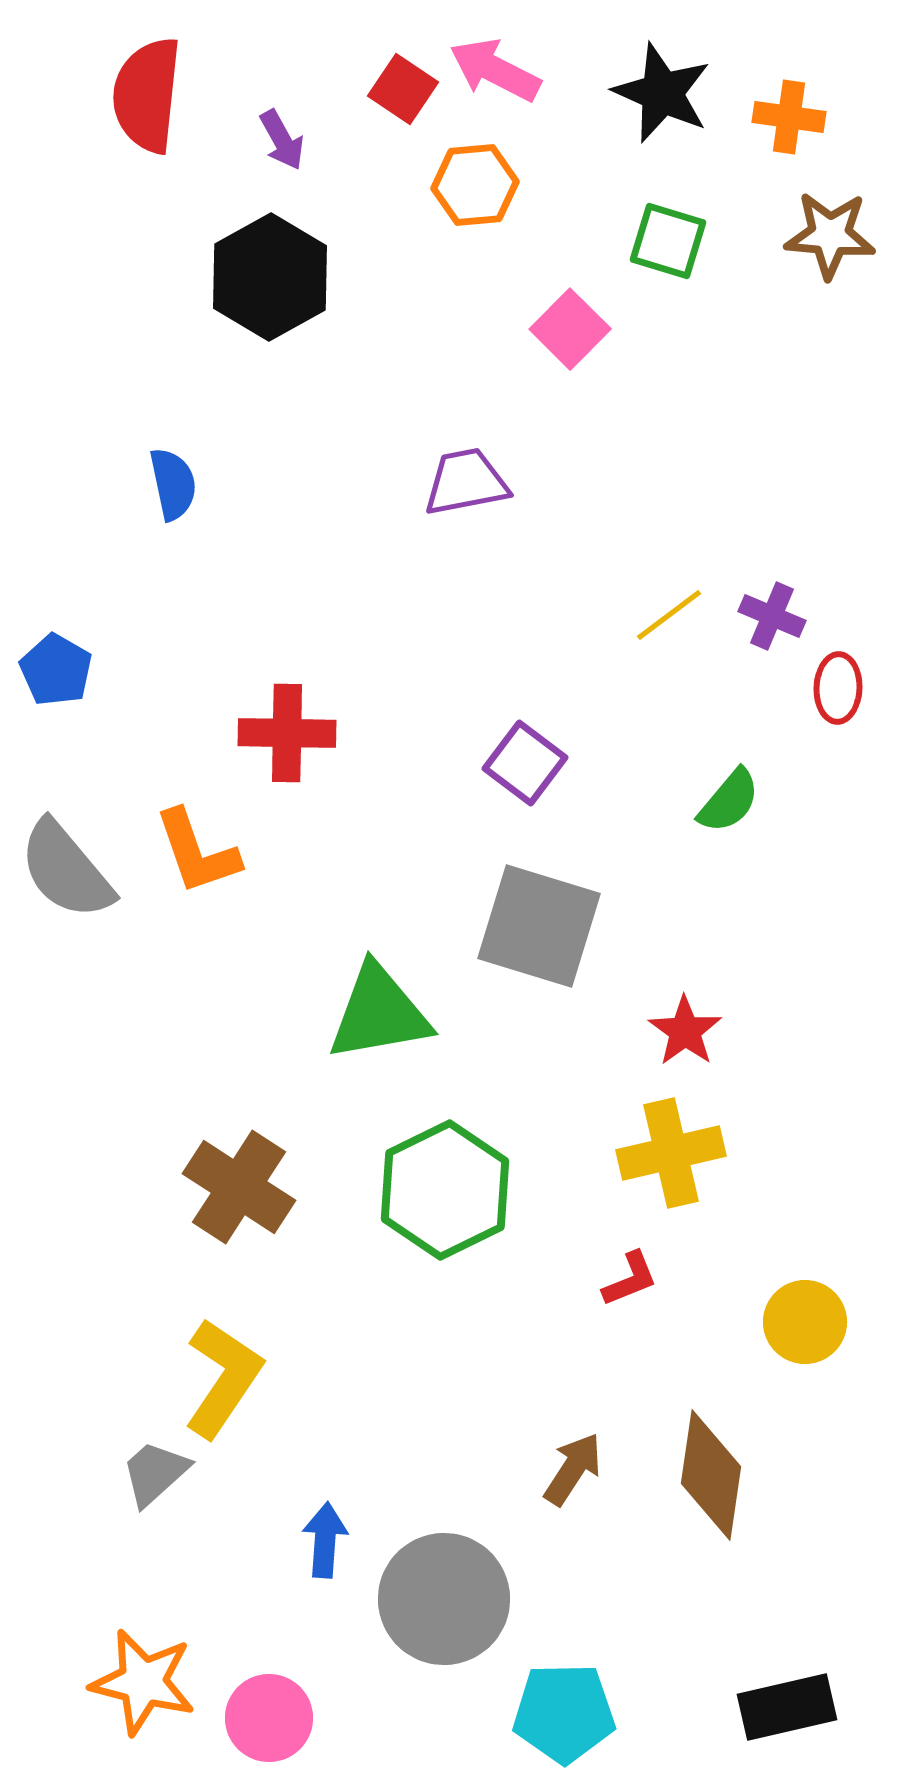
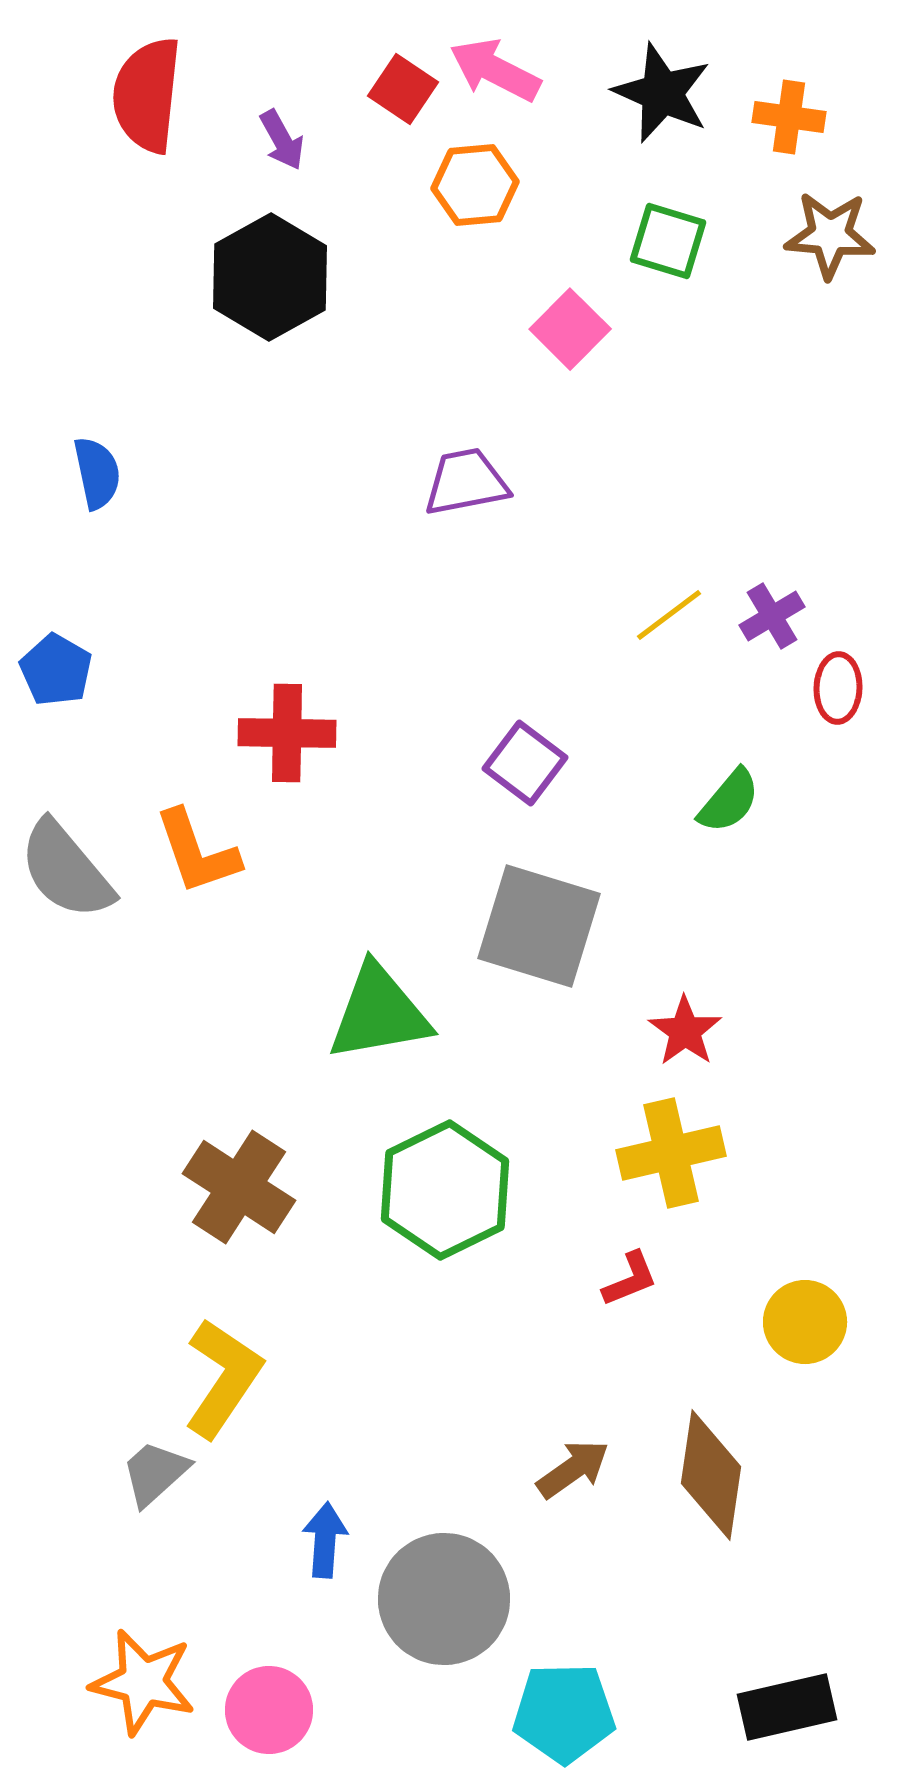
blue semicircle: moved 76 px left, 11 px up
purple cross: rotated 36 degrees clockwise
brown arrow: rotated 22 degrees clockwise
pink circle: moved 8 px up
